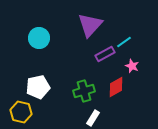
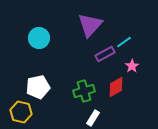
pink star: rotated 16 degrees clockwise
